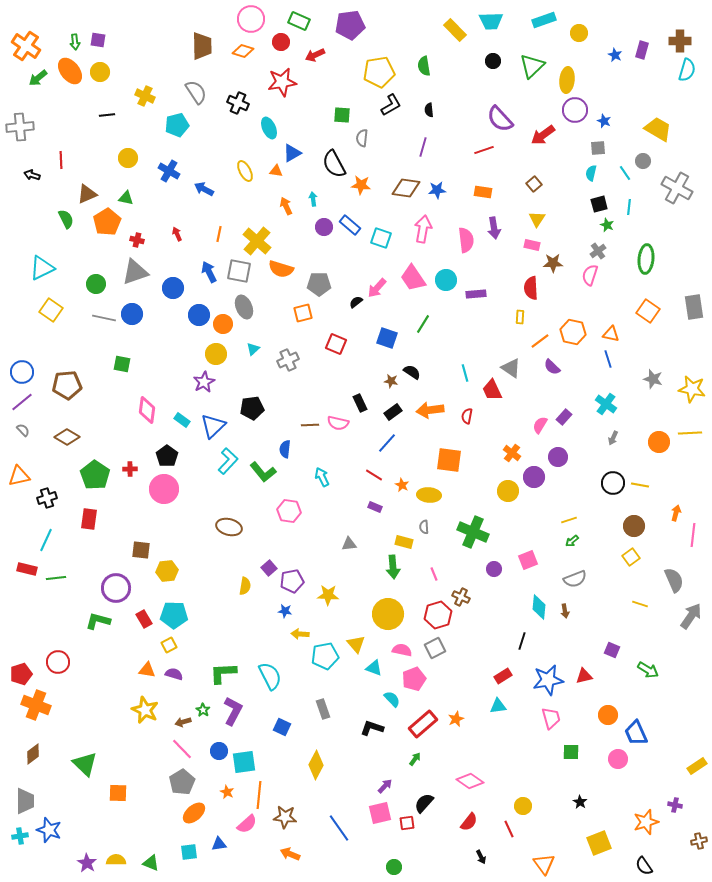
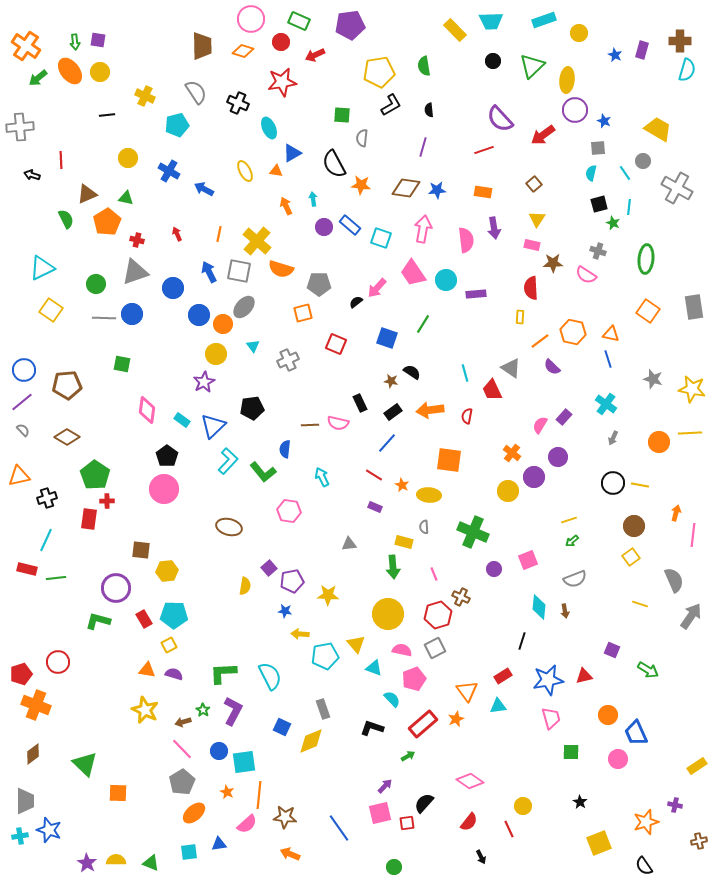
green star at (607, 225): moved 6 px right, 2 px up
gray cross at (598, 251): rotated 35 degrees counterclockwise
pink semicircle at (590, 275): moved 4 px left; rotated 75 degrees counterclockwise
pink trapezoid at (413, 278): moved 5 px up
gray ellipse at (244, 307): rotated 65 degrees clockwise
gray line at (104, 318): rotated 10 degrees counterclockwise
cyan triangle at (253, 349): moved 3 px up; rotated 24 degrees counterclockwise
blue circle at (22, 372): moved 2 px right, 2 px up
red cross at (130, 469): moved 23 px left, 32 px down
green arrow at (415, 759): moved 7 px left, 3 px up; rotated 24 degrees clockwise
yellow diamond at (316, 765): moved 5 px left, 24 px up; rotated 40 degrees clockwise
orange triangle at (544, 864): moved 77 px left, 173 px up
